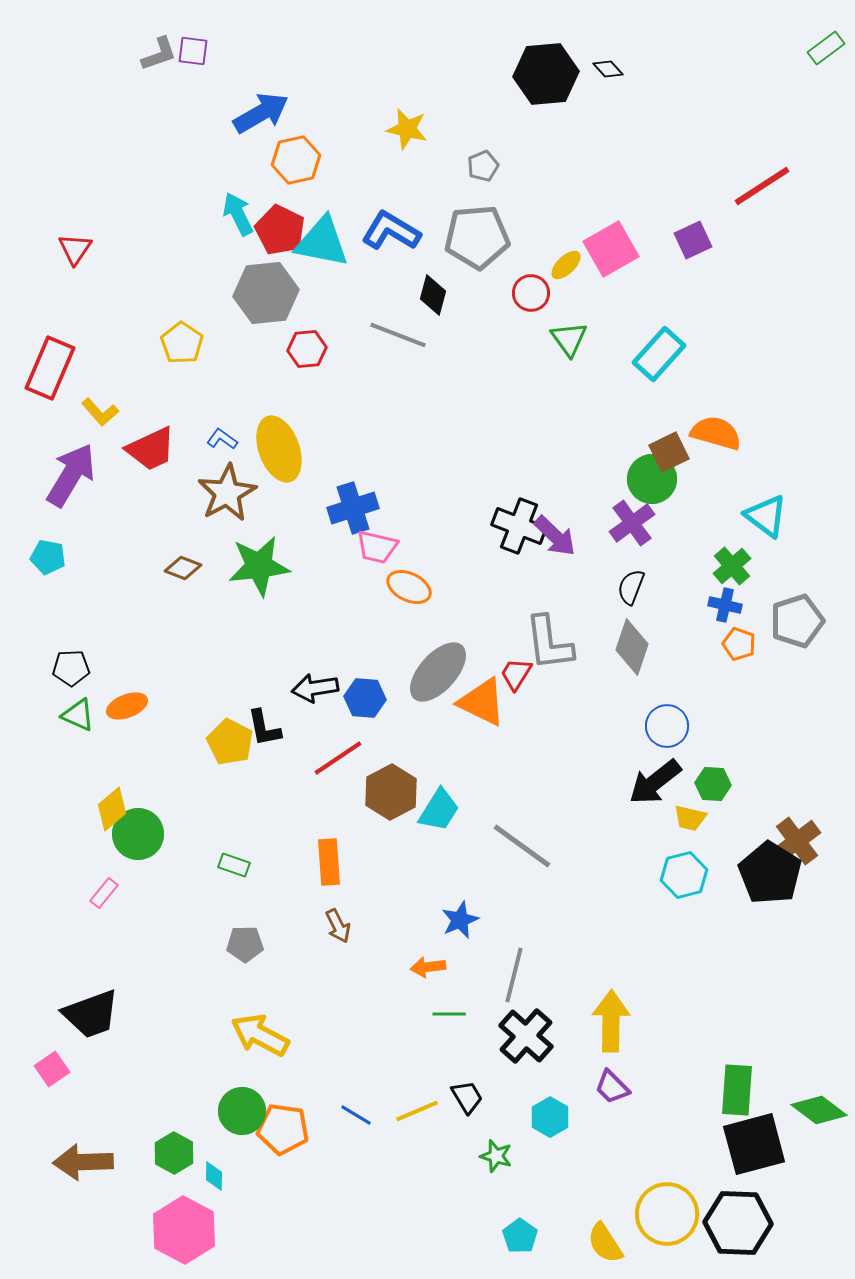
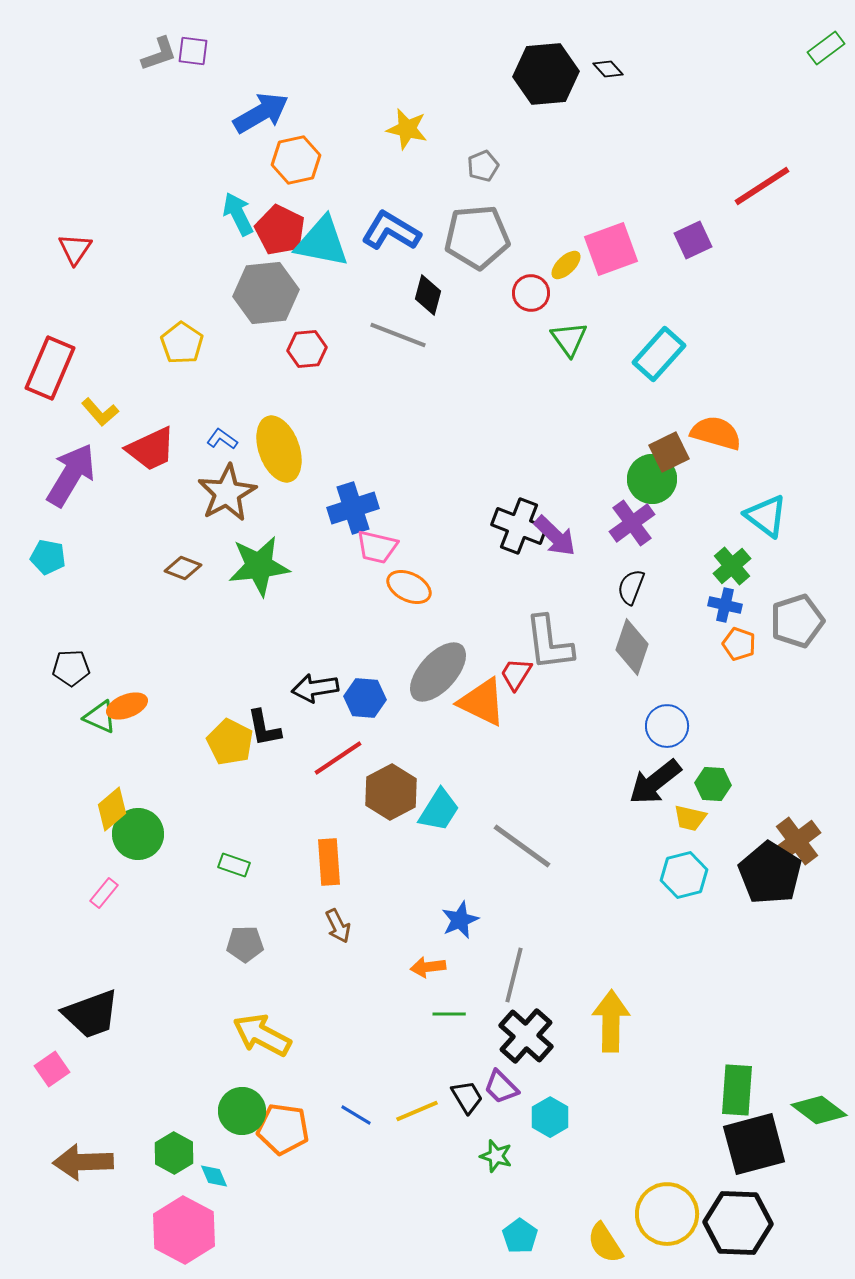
pink square at (611, 249): rotated 10 degrees clockwise
black diamond at (433, 295): moved 5 px left
green triangle at (78, 715): moved 22 px right, 2 px down
yellow arrow at (260, 1035): moved 2 px right
purple trapezoid at (612, 1087): moved 111 px left
cyan diamond at (214, 1176): rotated 24 degrees counterclockwise
